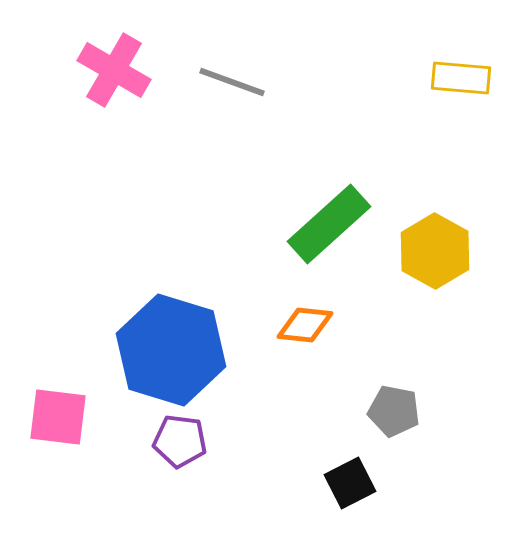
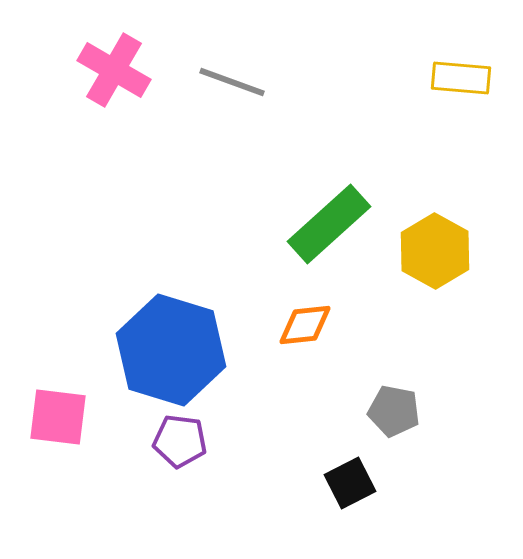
orange diamond: rotated 12 degrees counterclockwise
